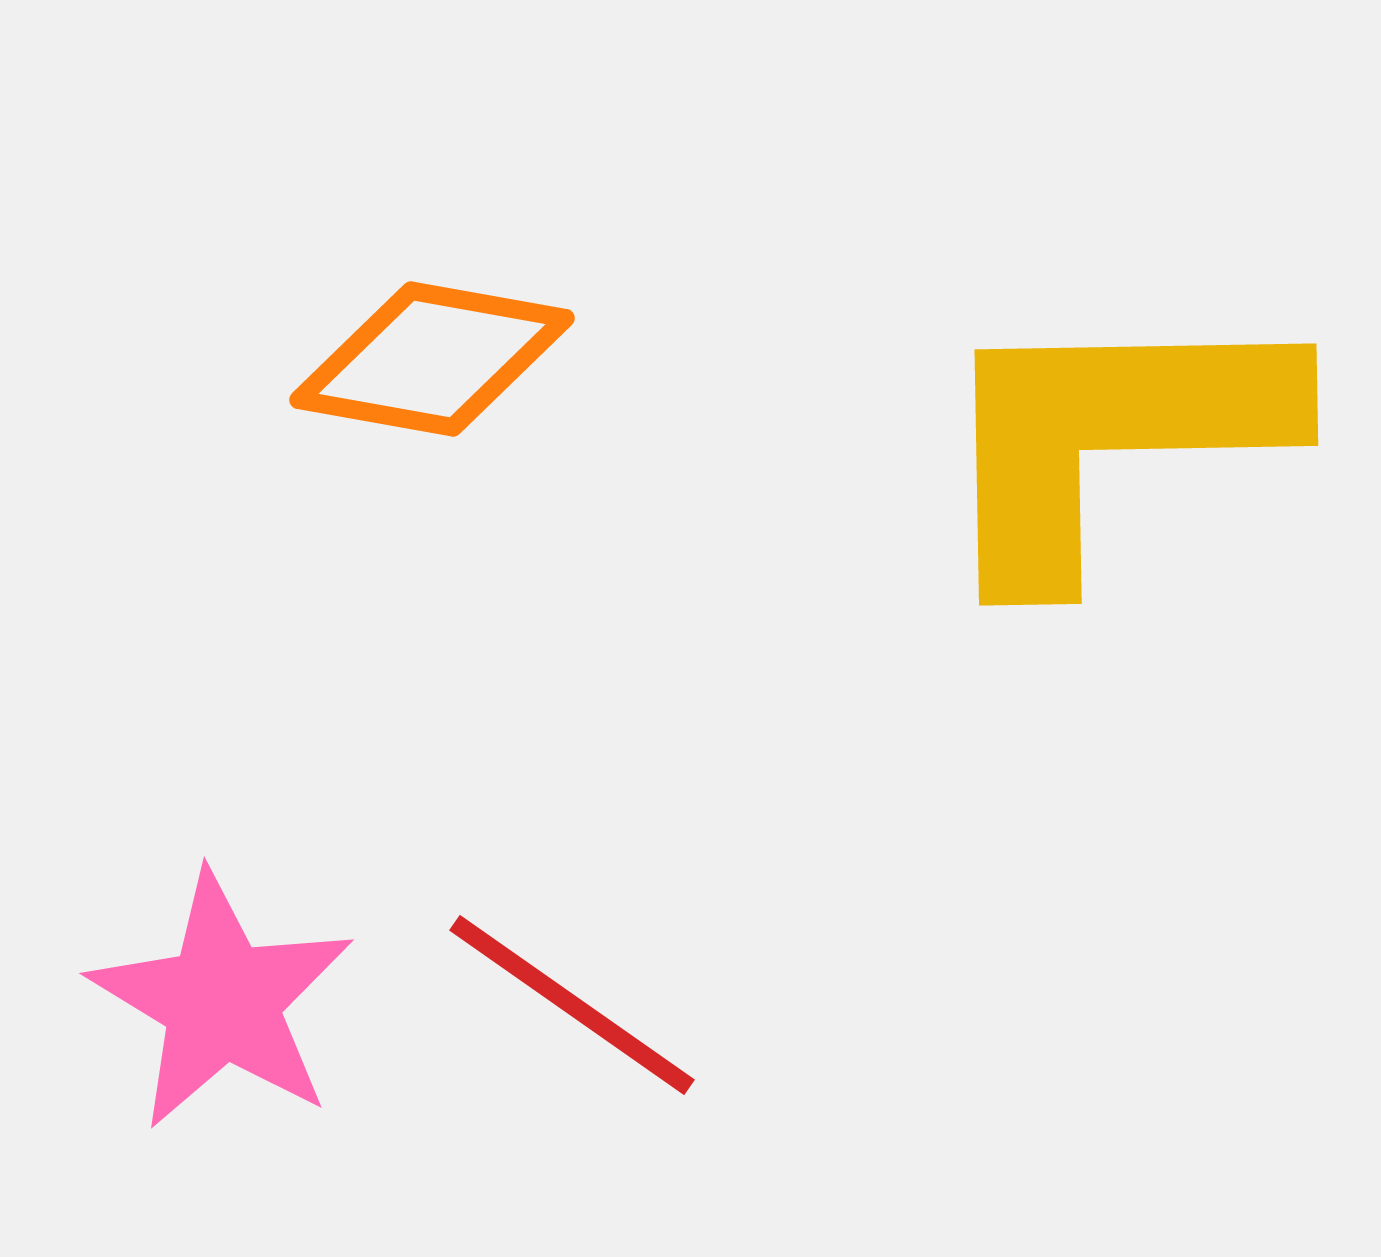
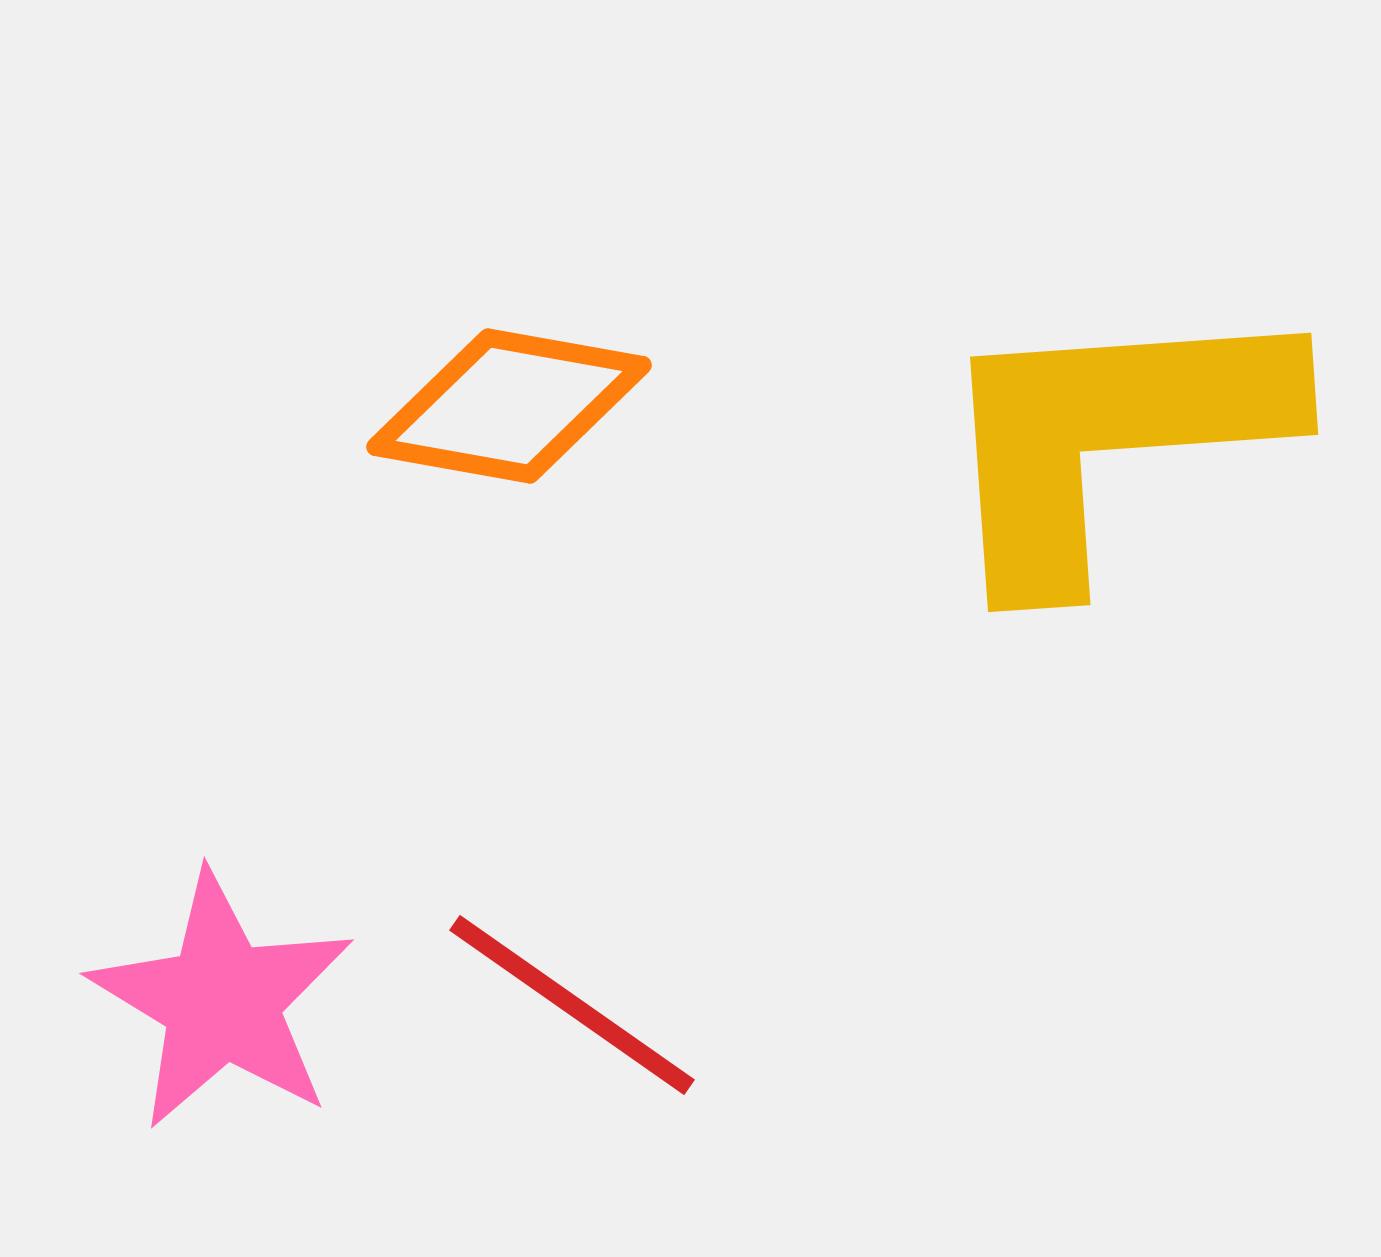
orange diamond: moved 77 px right, 47 px down
yellow L-shape: rotated 3 degrees counterclockwise
